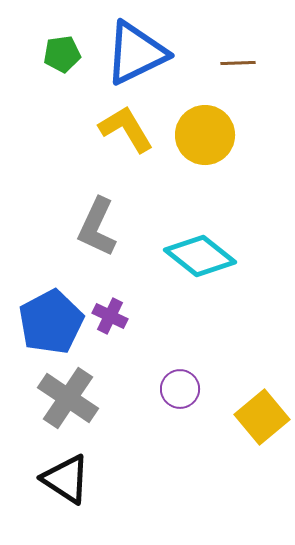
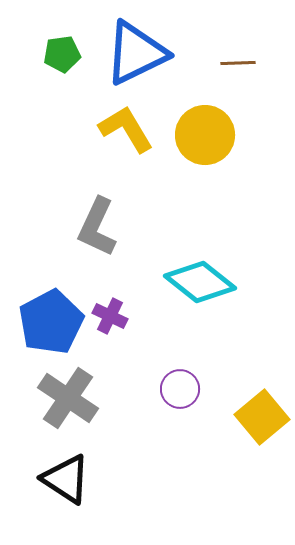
cyan diamond: moved 26 px down
